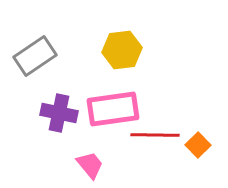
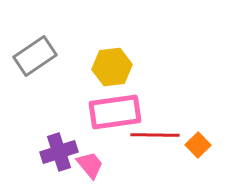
yellow hexagon: moved 10 px left, 17 px down
pink rectangle: moved 2 px right, 3 px down
purple cross: moved 39 px down; rotated 30 degrees counterclockwise
